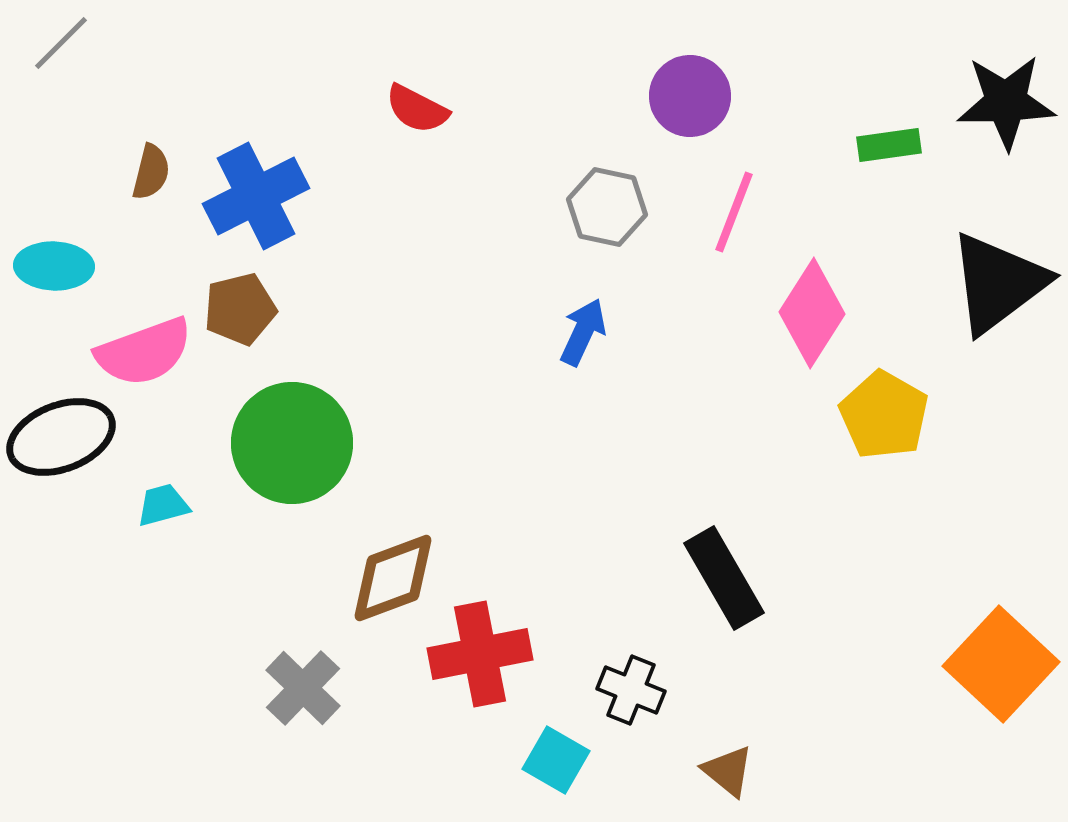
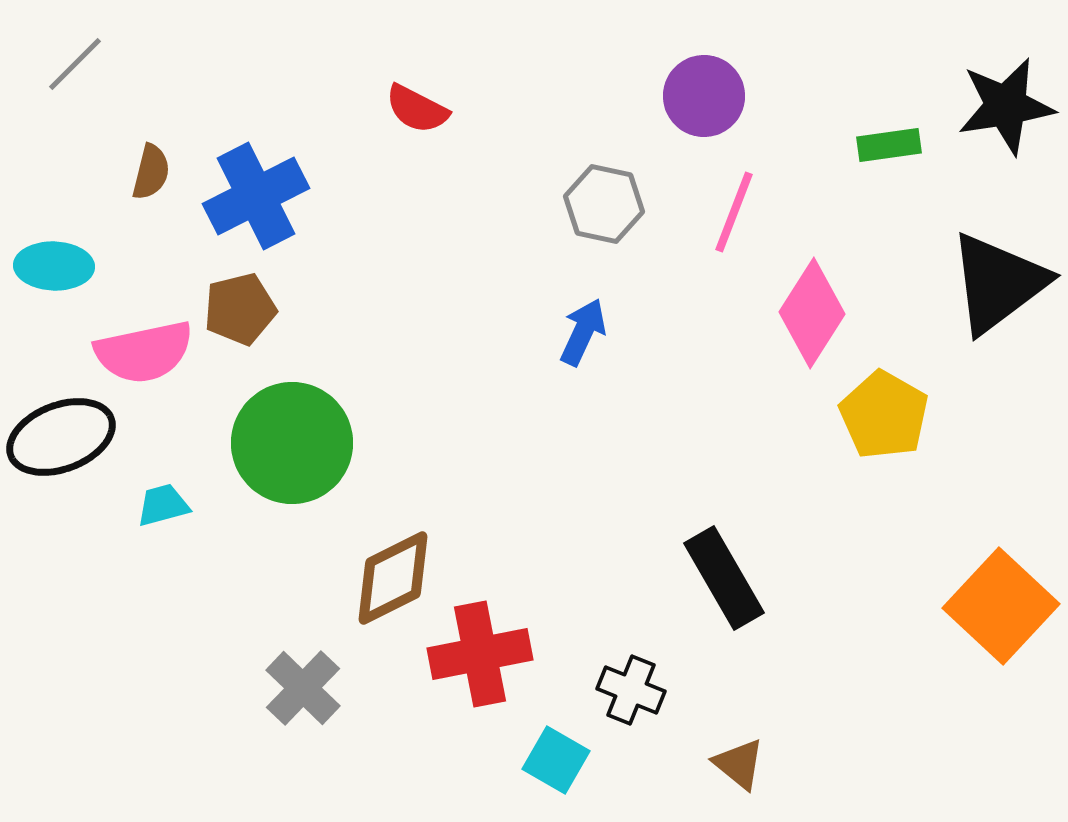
gray line: moved 14 px right, 21 px down
purple circle: moved 14 px right
black star: moved 4 px down; rotated 8 degrees counterclockwise
gray hexagon: moved 3 px left, 3 px up
pink semicircle: rotated 8 degrees clockwise
brown diamond: rotated 6 degrees counterclockwise
orange square: moved 58 px up
brown triangle: moved 11 px right, 7 px up
